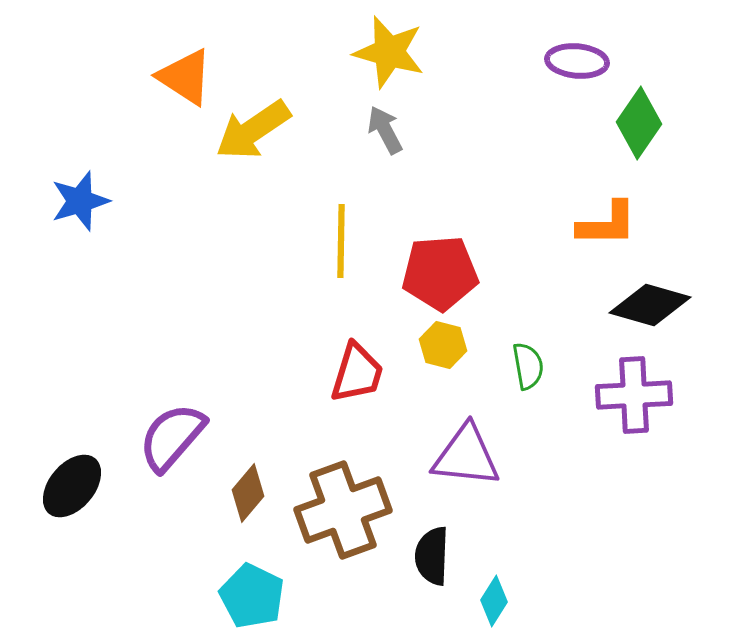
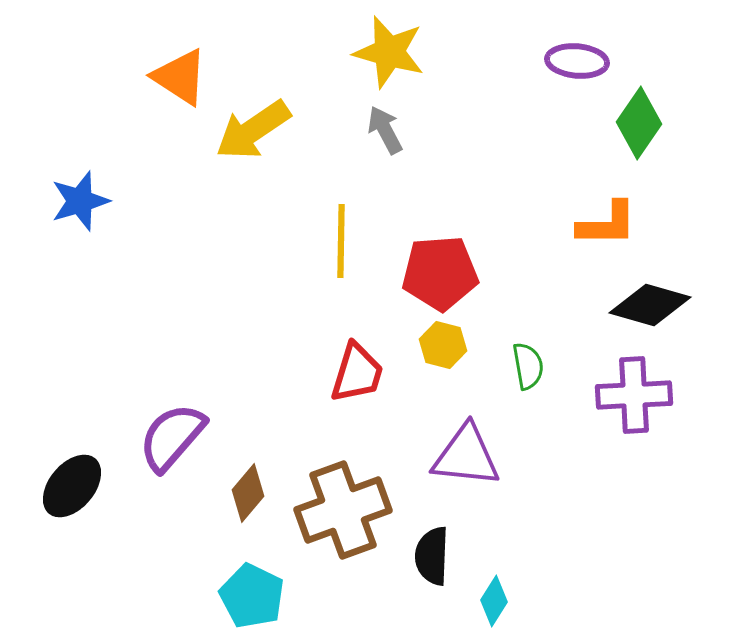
orange triangle: moved 5 px left
